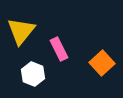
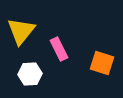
orange square: rotated 30 degrees counterclockwise
white hexagon: moved 3 px left; rotated 25 degrees counterclockwise
